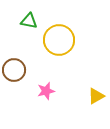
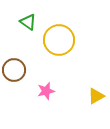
green triangle: moved 1 px left, 1 px down; rotated 24 degrees clockwise
